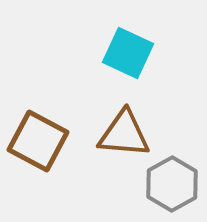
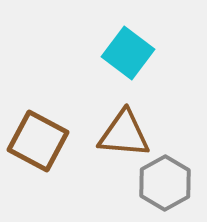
cyan square: rotated 12 degrees clockwise
gray hexagon: moved 7 px left, 1 px up
